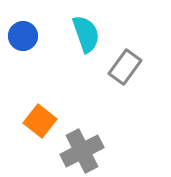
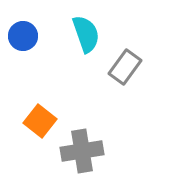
gray cross: rotated 18 degrees clockwise
